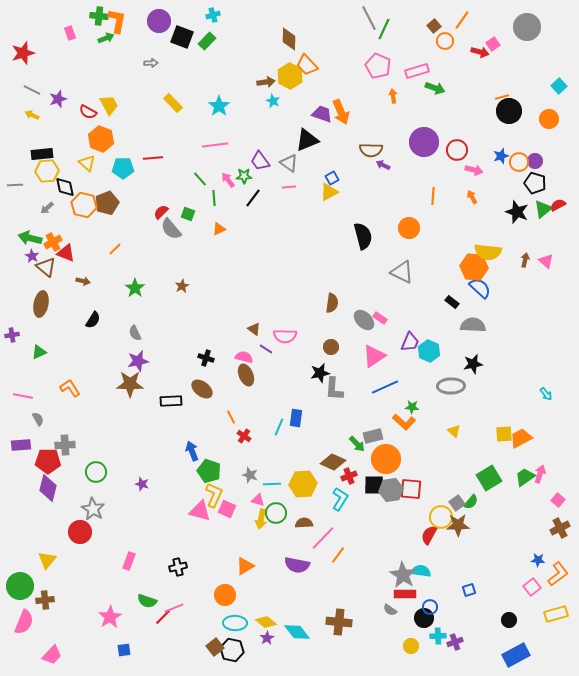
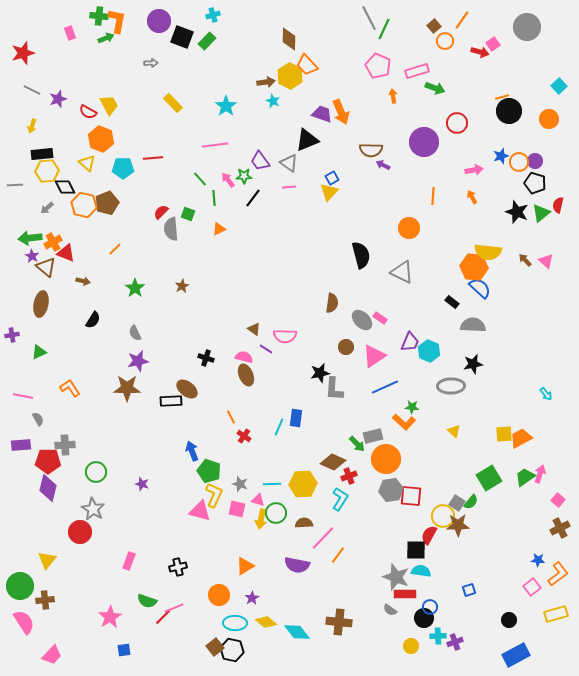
cyan star at (219, 106): moved 7 px right
yellow arrow at (32, 115): moved 11 px down; rotated 96 degrees counterclockwise
red circle at (457, 150): moved 27 px up
pink arrow at (474, 170): rotated 24 degrees counterclockwise
black diamond at (65, 187): rotated 15 degrees counterclockwise
yellow triangle at (329, 192): rotated 18 degrees counterclockwise
red semicircle at (558, 205): rotated 49 degrees counterclockwise
green triangle at (543, 209): moved 2 px left, 4 px down
gray semicircle at (171, 229): rotated 35 degrees clockwise
black semicircle at (363, 236): moved 2 px left, 19 px down
green arrow at (30, 238): rotated 20 degrees counterclockwise
brown arrow at (525, 260): rotated 56 degrees counterclockwise
gray ellipse at (364, 320): moved 2 px left
brown circle at (331, 347): moved 15 px right
brown star at (130, 384): moved 3 px left, 4 px down
brown ellipse at (202, 389): moved 15 px left
gray star at (250, 475): moved 10 px left, 9 px down
black square at (374, 485): moved 42 px right, 65 px down
red square at (411, 489): moved 7 px down
gray square at (457, 503): rotated 21 degrees counterclockwise
pink square at (227, 509): moved 10 px right; rotated 12 degrees counterclockwise
yellow circle at (441, 517): moved 2 px right, 1 px up
gray star at (403, 575): moved 7 px left, 2 px down; rotated 12 degrees counterclockwise
orange circle at (225, 595): moved 6 px left
pink semicircle at (24, 622): rotated 55 degrees counterclockwise
purple star at (267, 638): moved 15 px left, 40 px up
